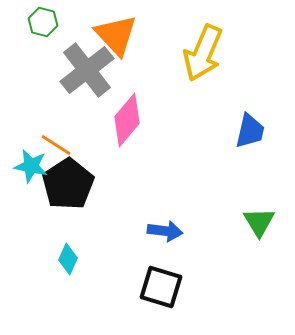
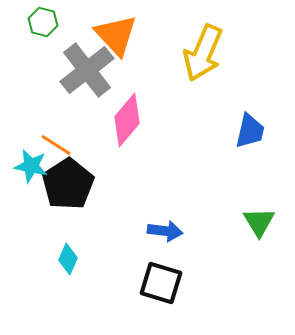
black square: moved 4 px up
